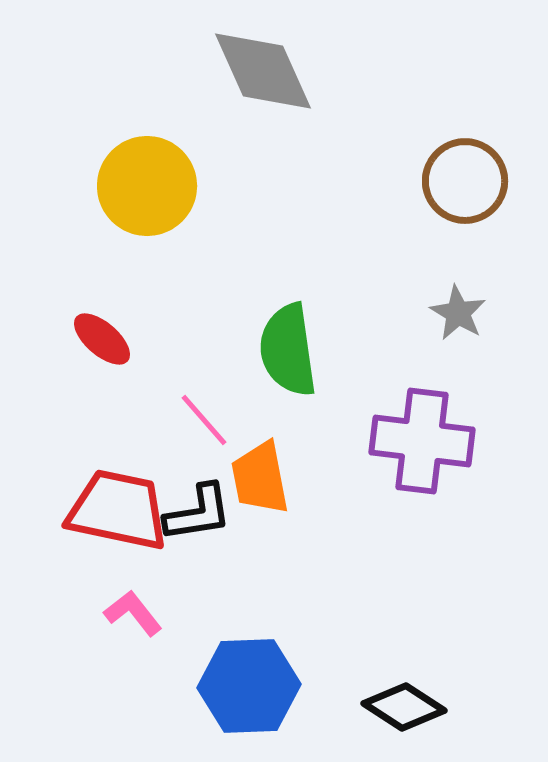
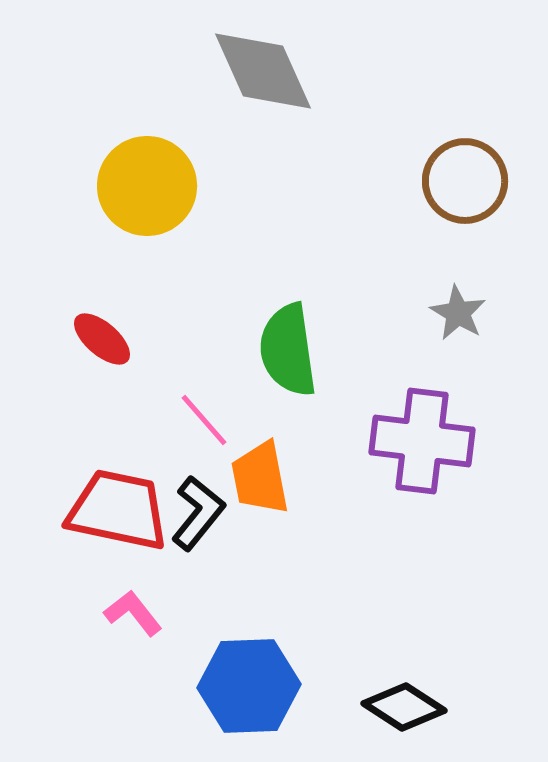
black L-shape: rotated 42 degrees counterclockwise
